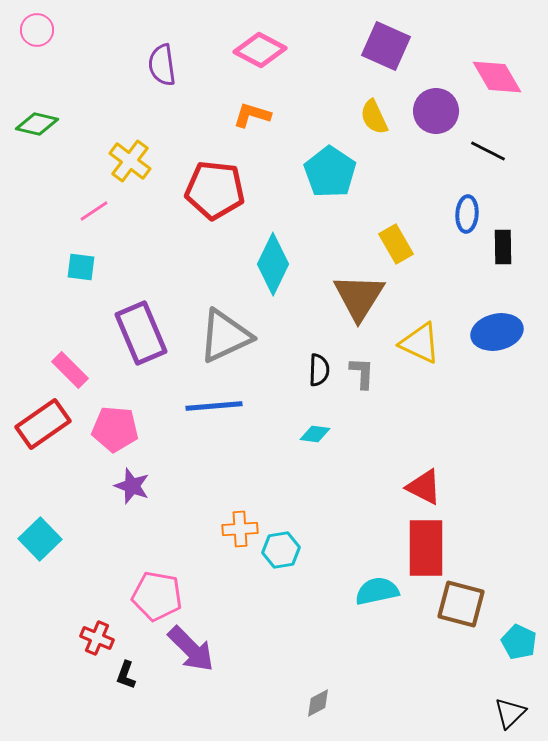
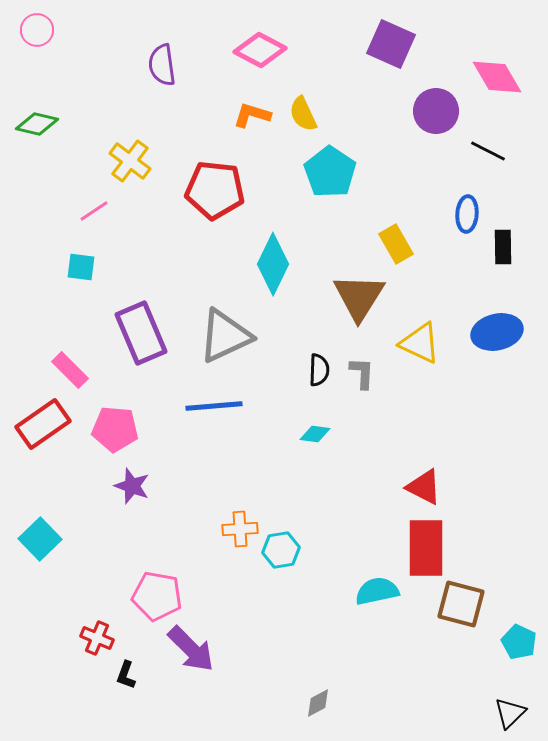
purple square at (386, 46): moved 5 px right, 2 px up
yellow semicircle at (374, 117): moved 71 px left, 3 px up
